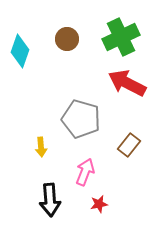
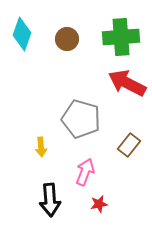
green cross: rotated 21 degrees clockwise
cyan diamond: moved 2 px right, 17 px up
